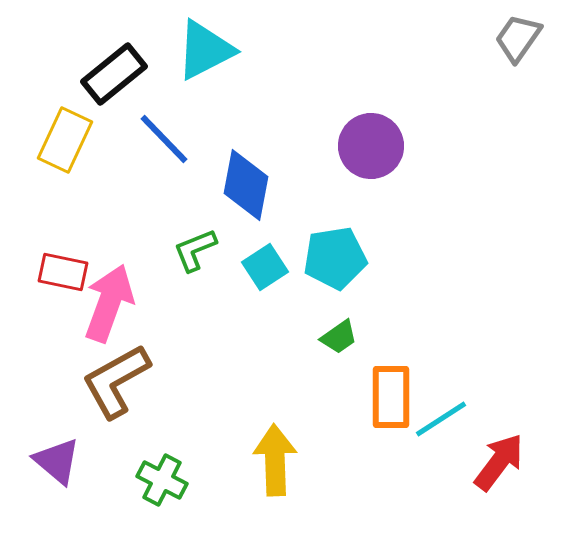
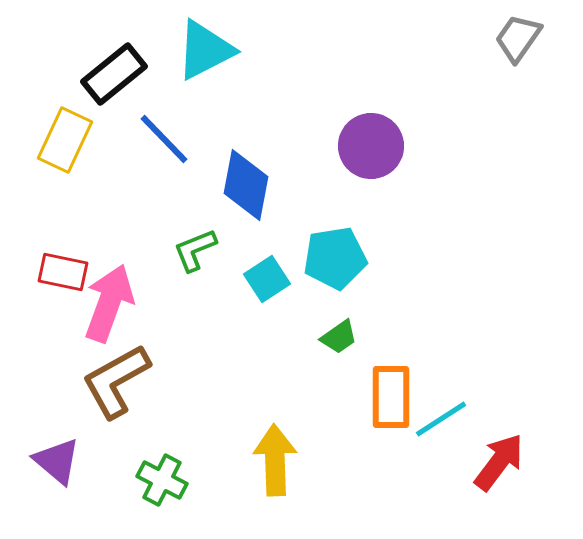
cyan square: moved 2 px right, 12 px down
